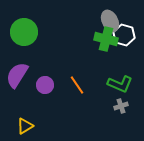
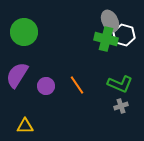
purple circle: moved 1 px right, 1 px down
yellow triangle: rotated 30 degrees clockwise
